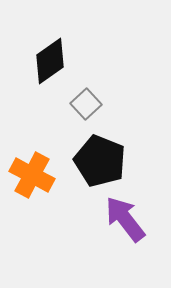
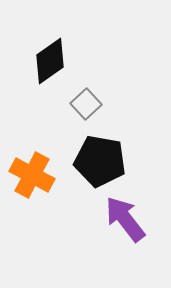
black pentagon: rotated 12 degrees counterclockwise
